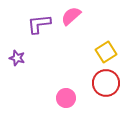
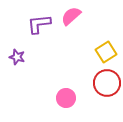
purple star: moved 1 px up
red circle: moved 1 px right
